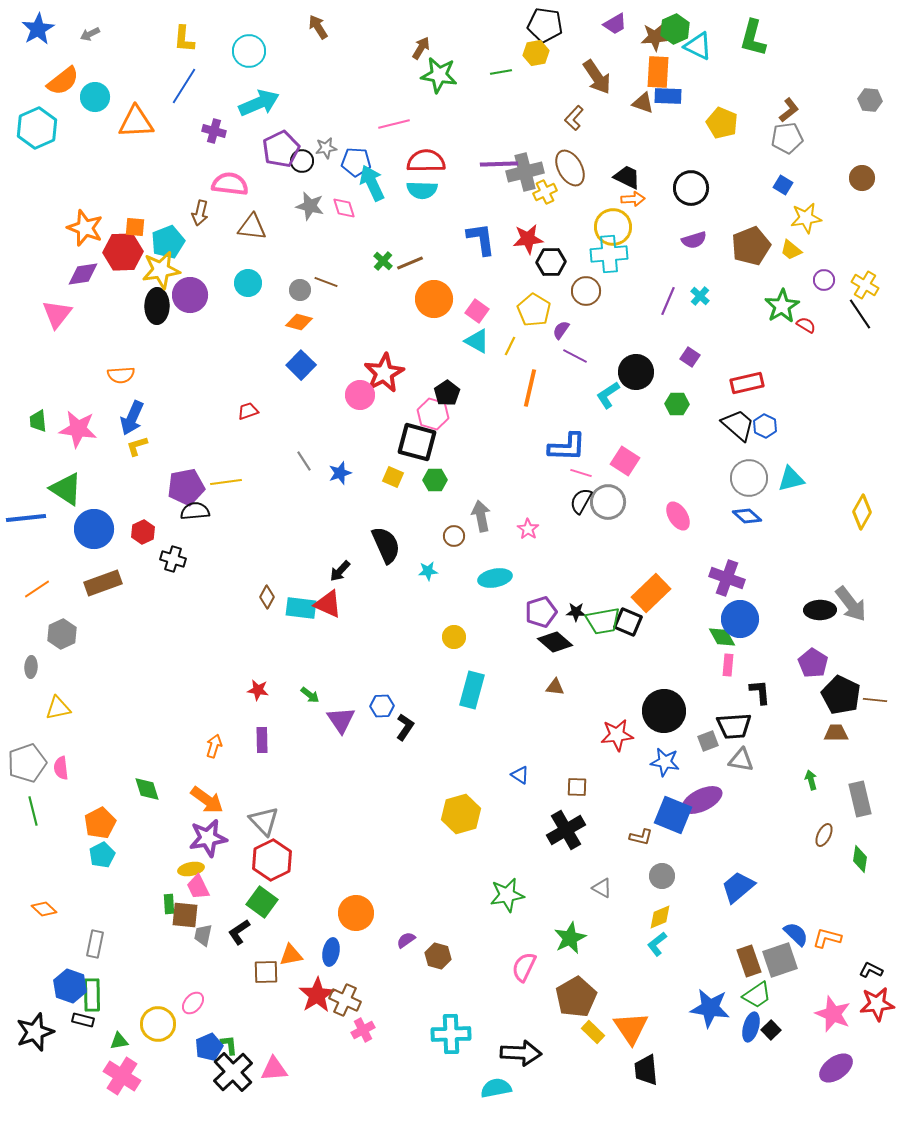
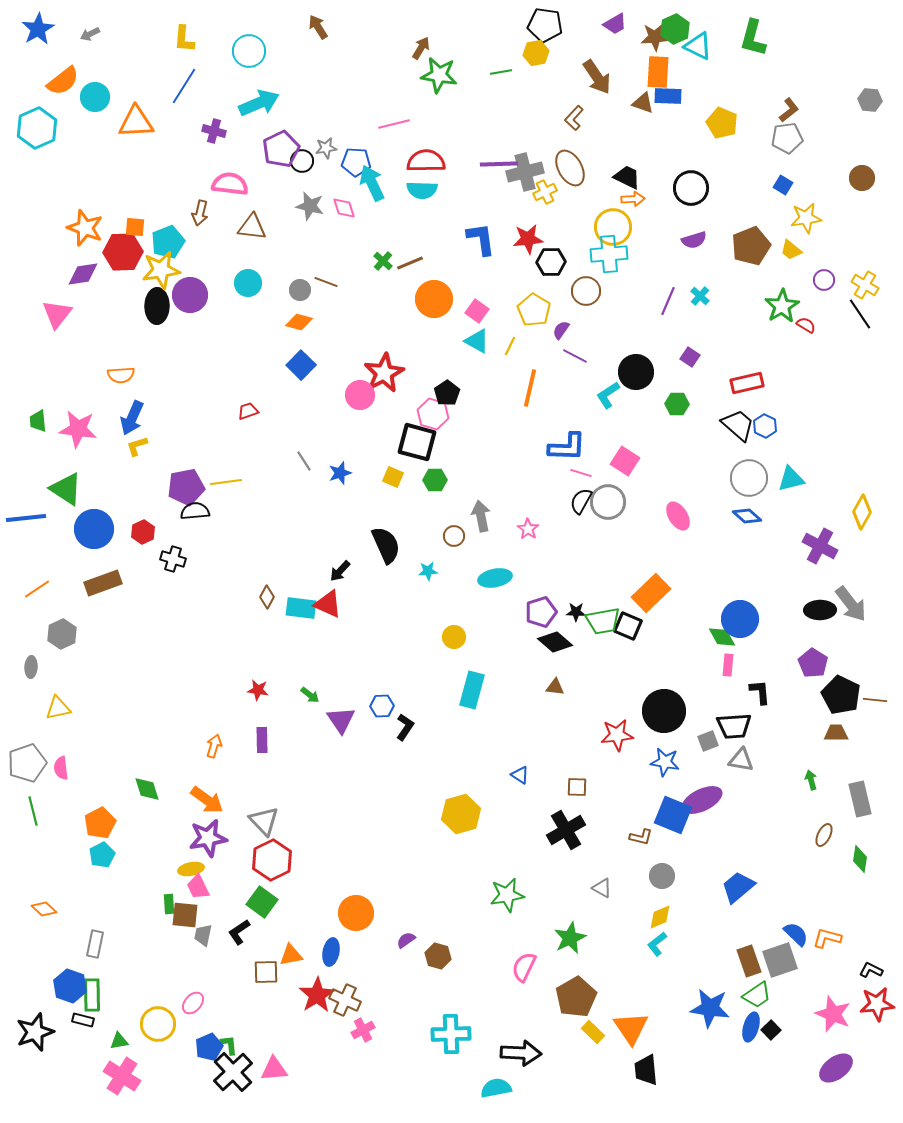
purple cross at (727, 578): moved 93 px right, 32 px up; rotated 8 degrees clockwise
black square at (628, 622): moved 4 px down
